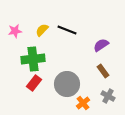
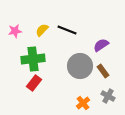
gray circle: moved 13 px right, 18 px up
